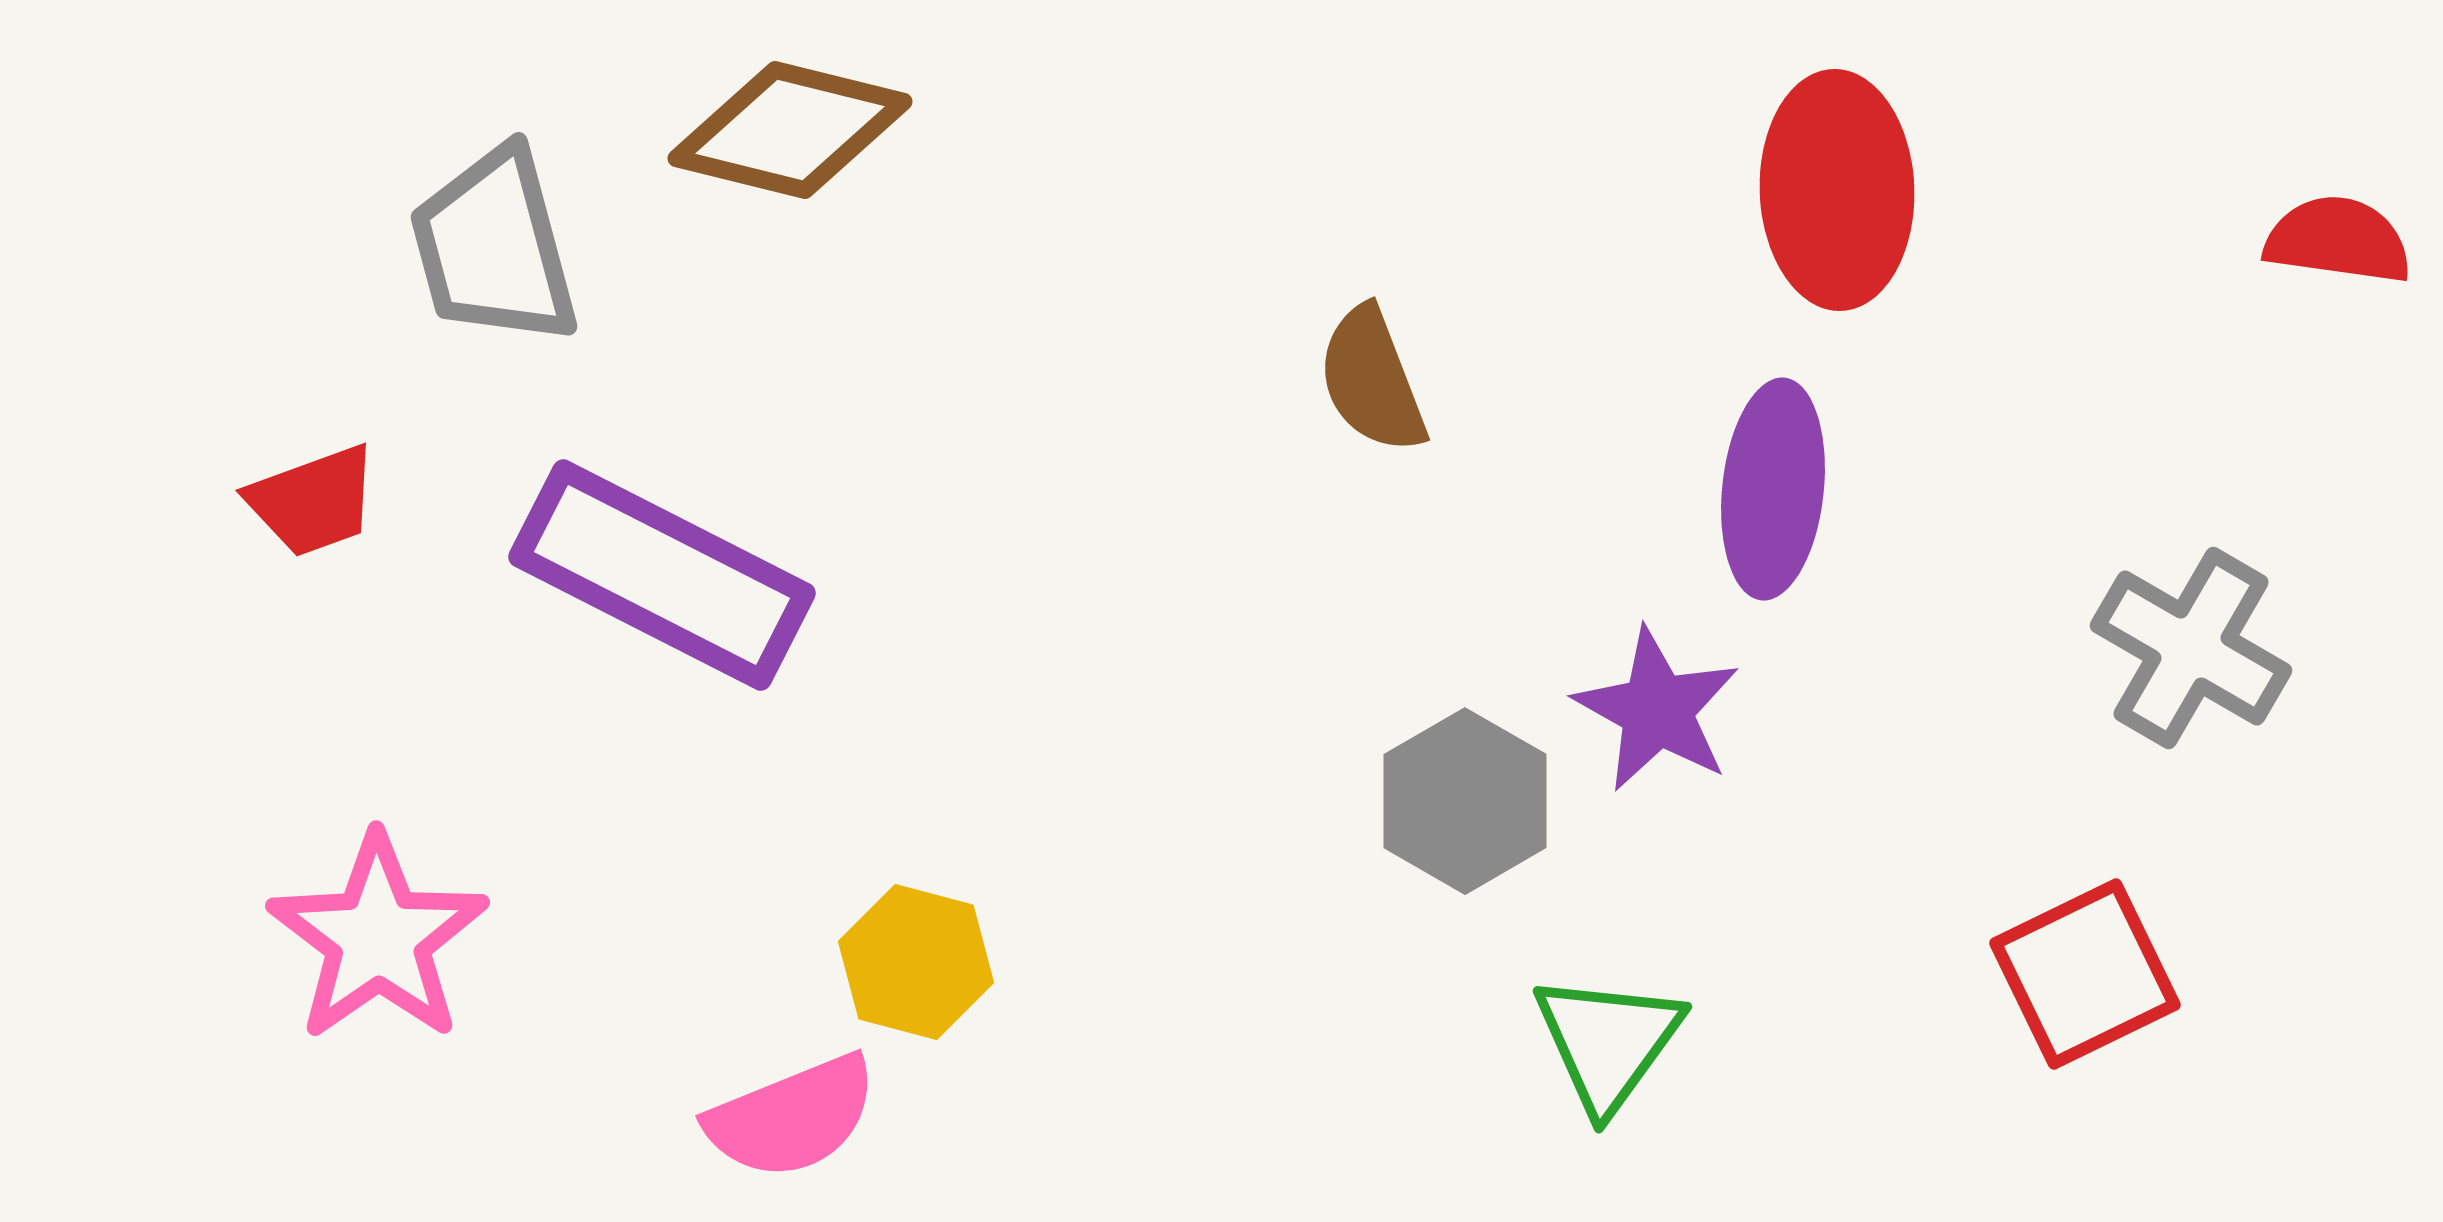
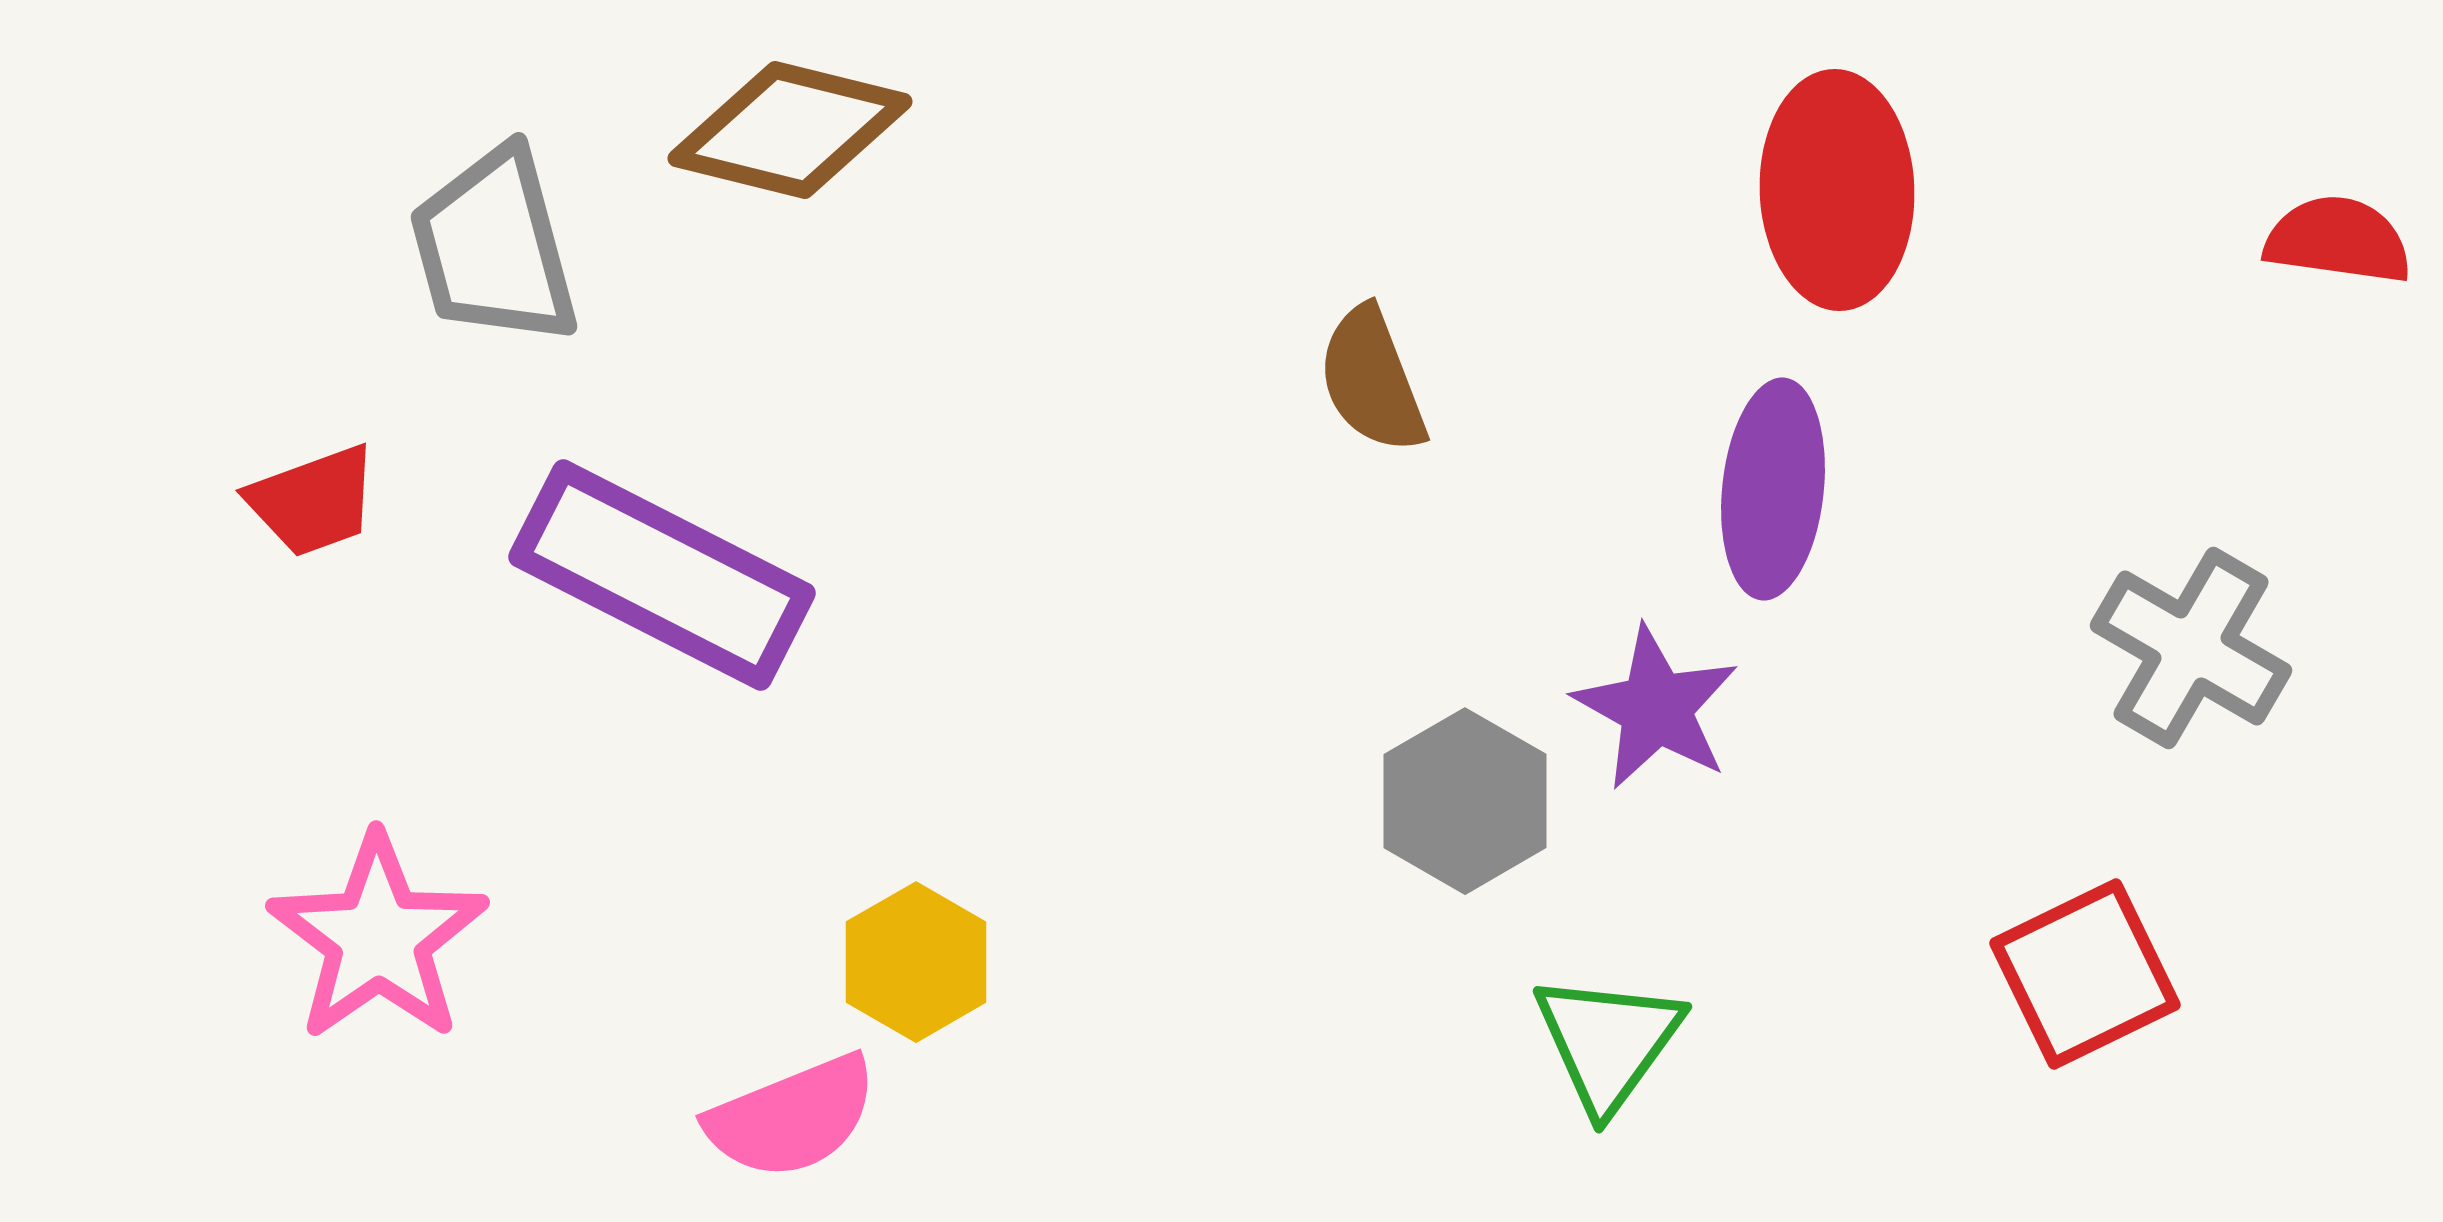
purple star: moved 1 px left, 2 px up
yellow hexagon: rotated 15 degrees clockwise
